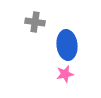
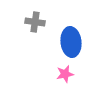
blue ellipse: moved 4 px right, 3 px up
